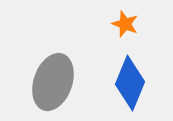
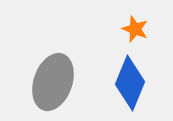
orange star: moved 10 px right, 5 px down
